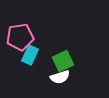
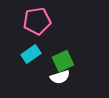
pink pentagon: moved 17 px right, 16 px up
cyan rectangle: moved 1 px right, 1 px up; rotated 30 degrees clockwise
